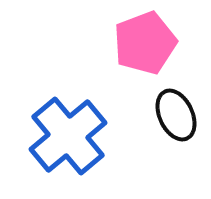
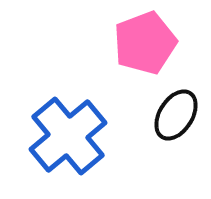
black ellipse: rotated 57 degrees clockwise
